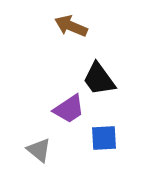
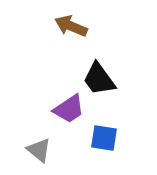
blue square: rotated 12 degrees clockwise
